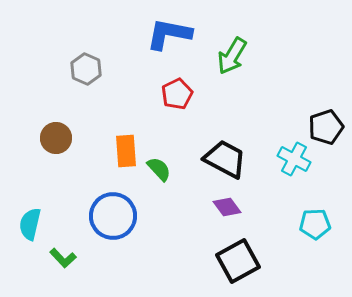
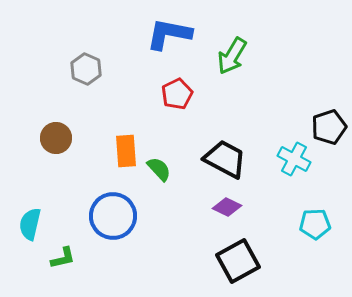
black pentagon: moved 3 px right
purple diamond: rotated 28 degrees counterclockwise
green L-shape: rotated 60 degrees counterclockwise
